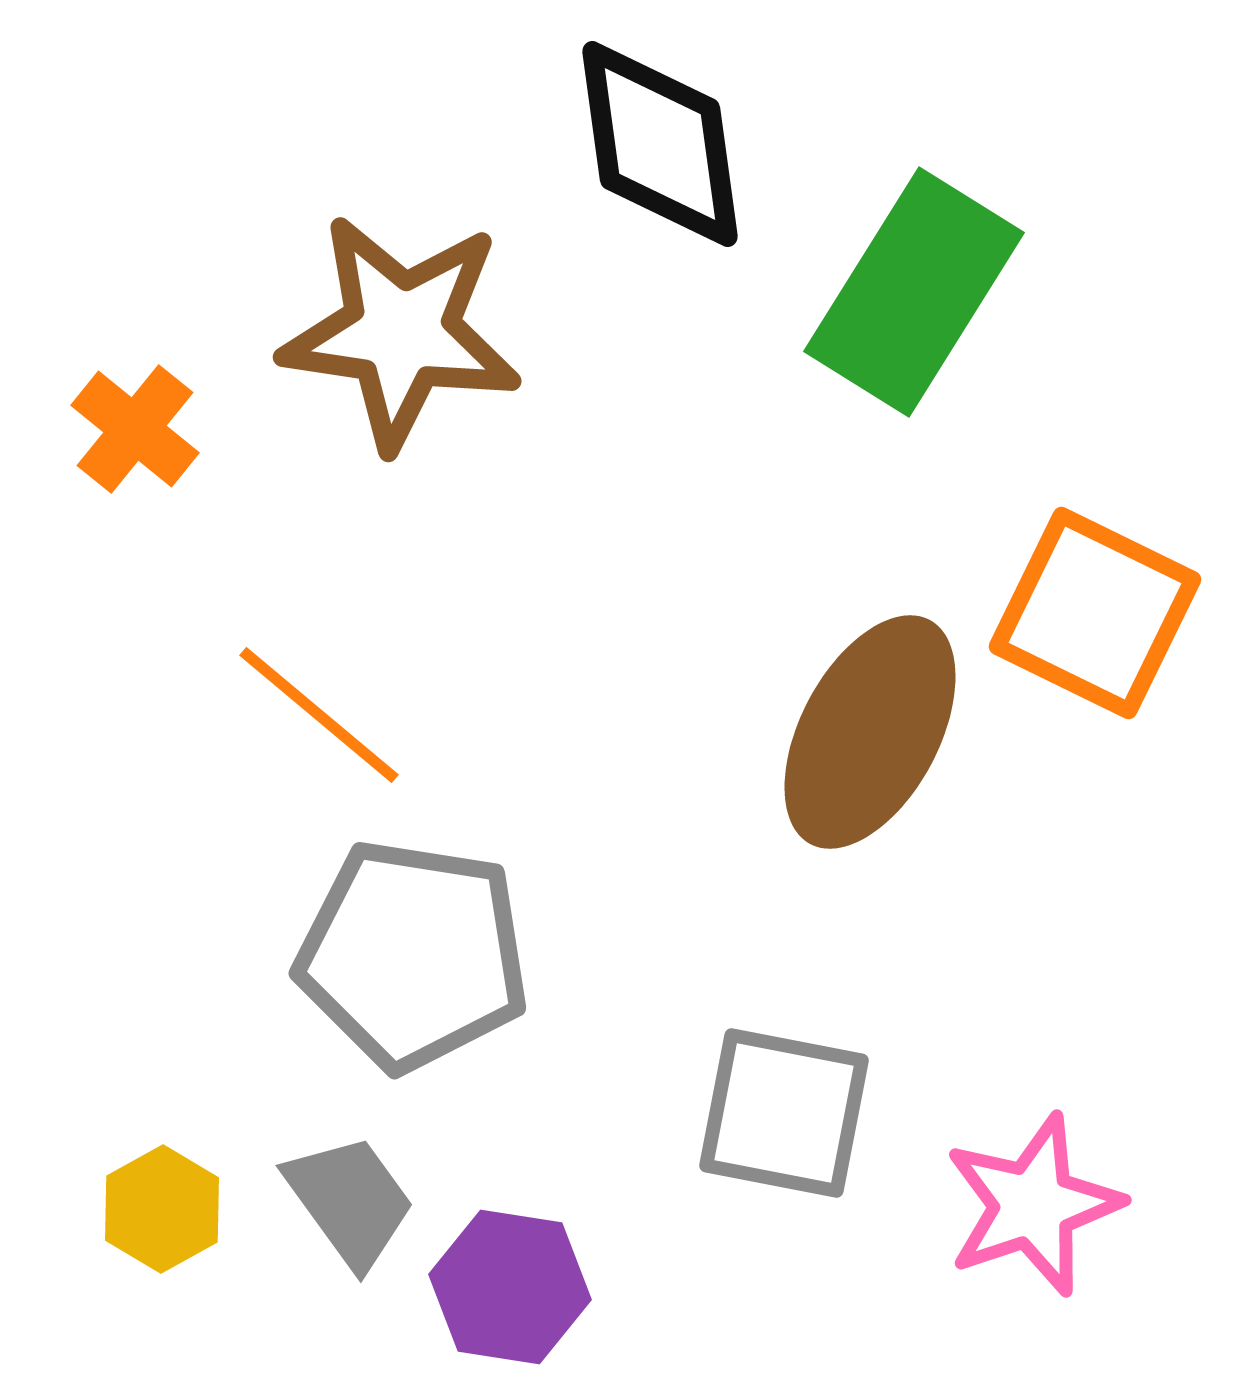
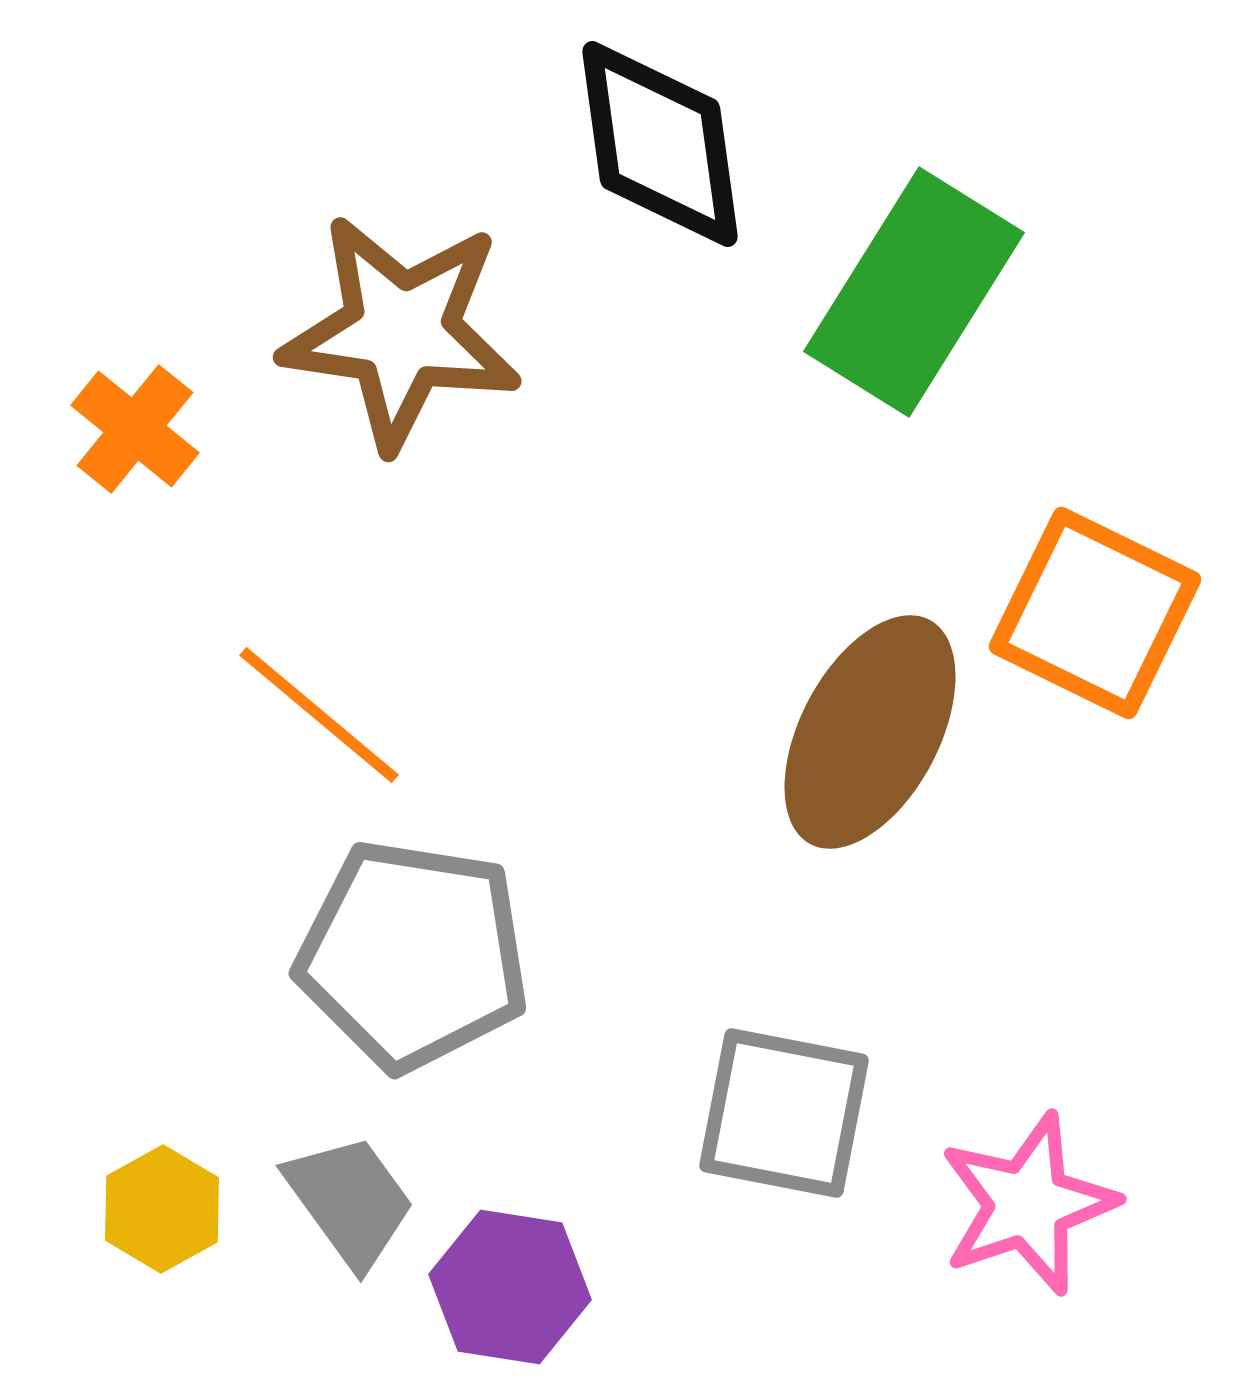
pink star: moved 5 px left, 1 px up
